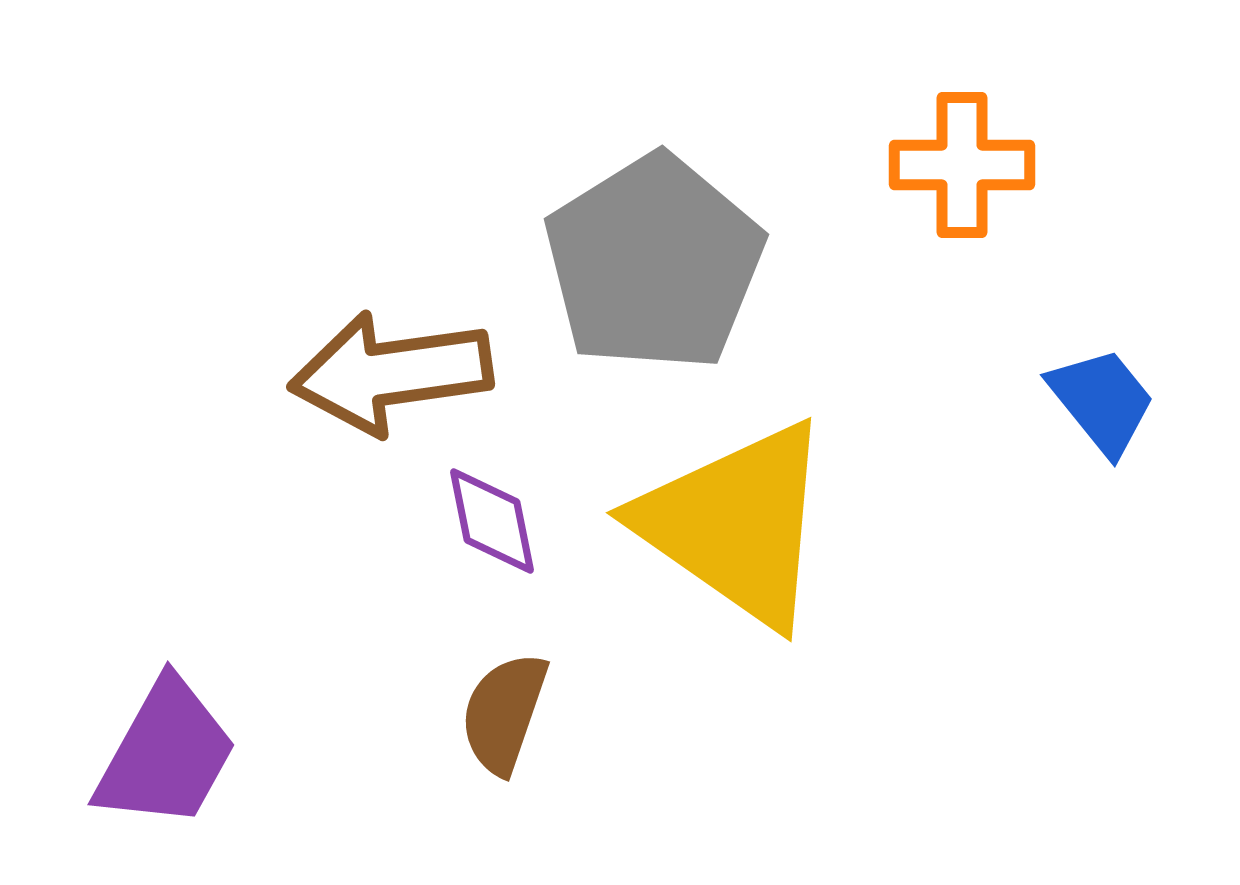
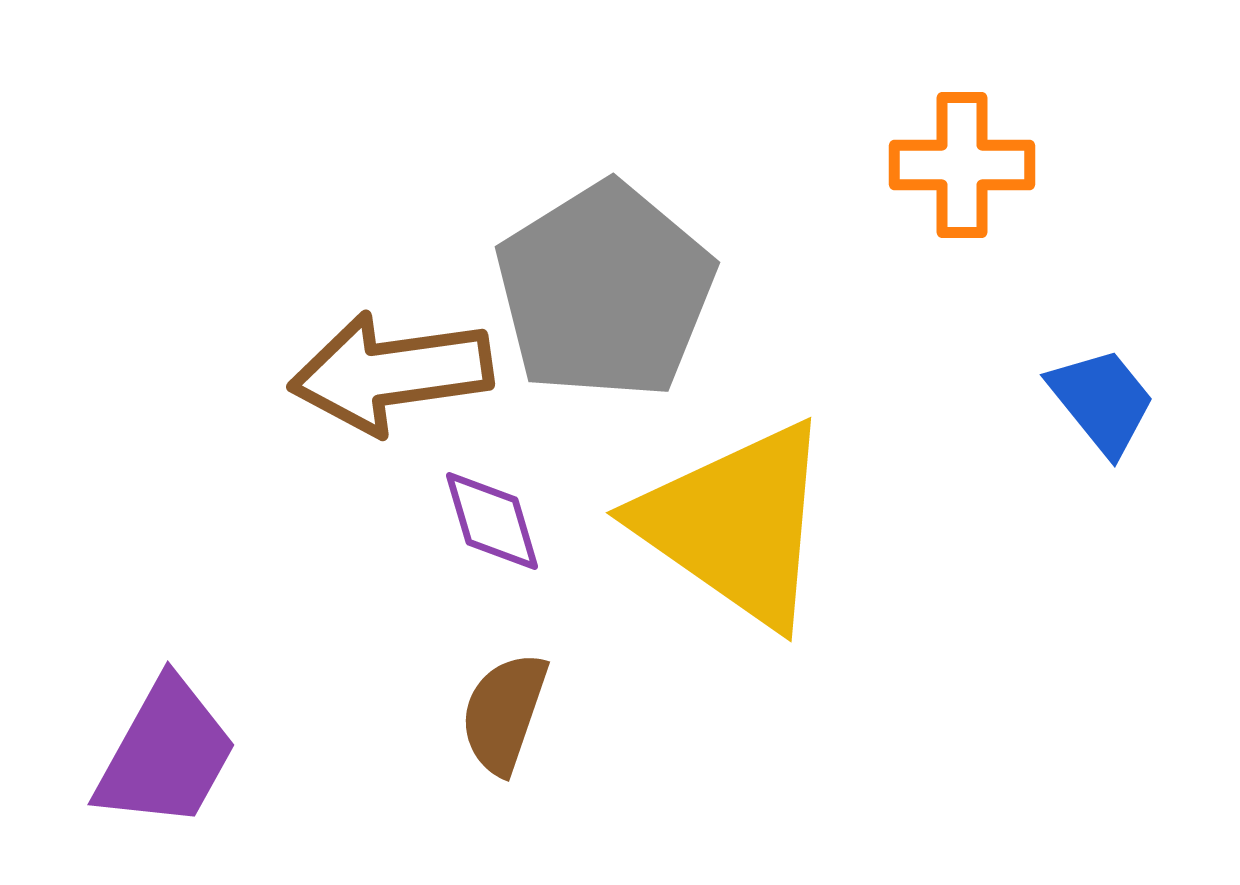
gray pentagon: moved 49 px left, 28 px down
purple diamond: rotated 5 degrees counterclockwise
